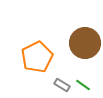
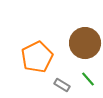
green line: moved 5 px right, 6 px up; rotated 14 degrees clockwise
